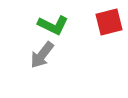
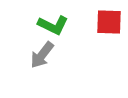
red square: rotated 16 degrees clockwise
